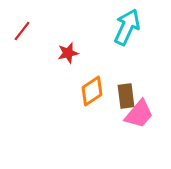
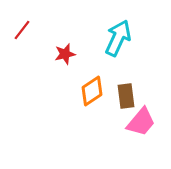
cyan arrow: moved 9 px left, 11 px down
red line: moved 1 px up
red star: moved 3 px left, 1 px down
pink trapezoid: moved 2 px right, 8 px down
